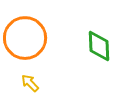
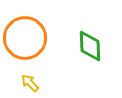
green diamond: moved 9 px left
